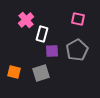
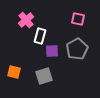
white rectangle: moved 2 px left, 2 px down
gray pentagon: moved 1 px up
gray square: moved 3 px right, 3 px down
